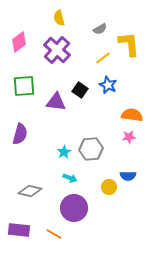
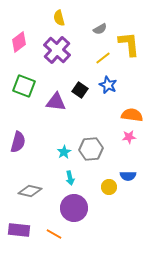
green square: rotated 25 degrees clockwise
purple semicircle: moved 2 px left, 8 px down
cyan arrow: rotated 56 degrees clockwise
